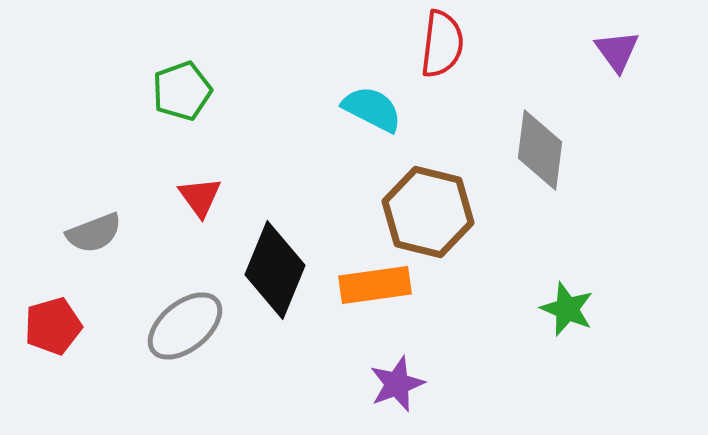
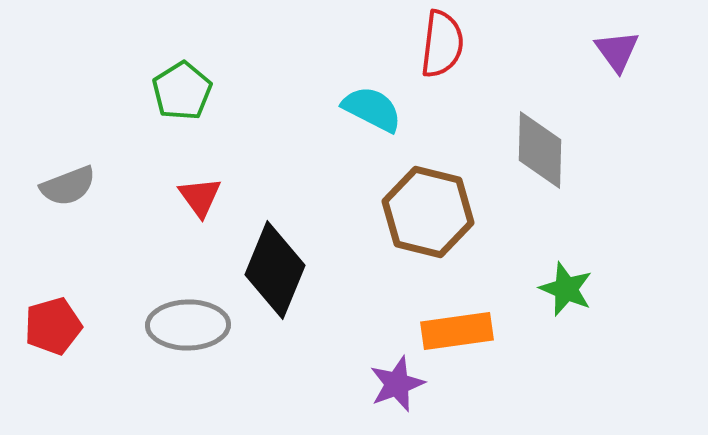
green pentagon: rotated 12 degrees counterclockwise
gray diamond: rotated 6 degrees counterclockwise
gray semicircle: moved 26 px left, 47 px up
orange rectangle: moved 82 px right, 46 px down
green star: moved 1 px left, 20 px up
gray ellipse: moved 3 px right, 1 px up; rotated 38 degrees clockwise
